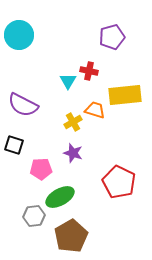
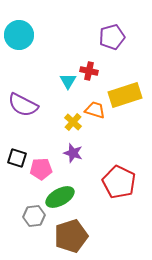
yellow rectangle: rotated 12 degrees counterclockwise
yellow cross: rotated 18 degrees counterclockwise
black square: moved 3 px right, 13 px down
brown pentagon: rotated 12 degrees clockwise
